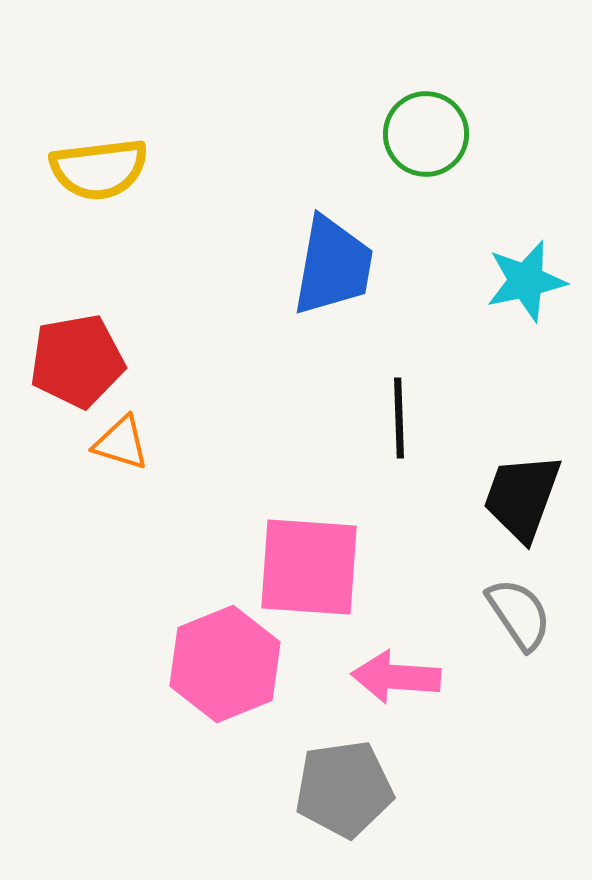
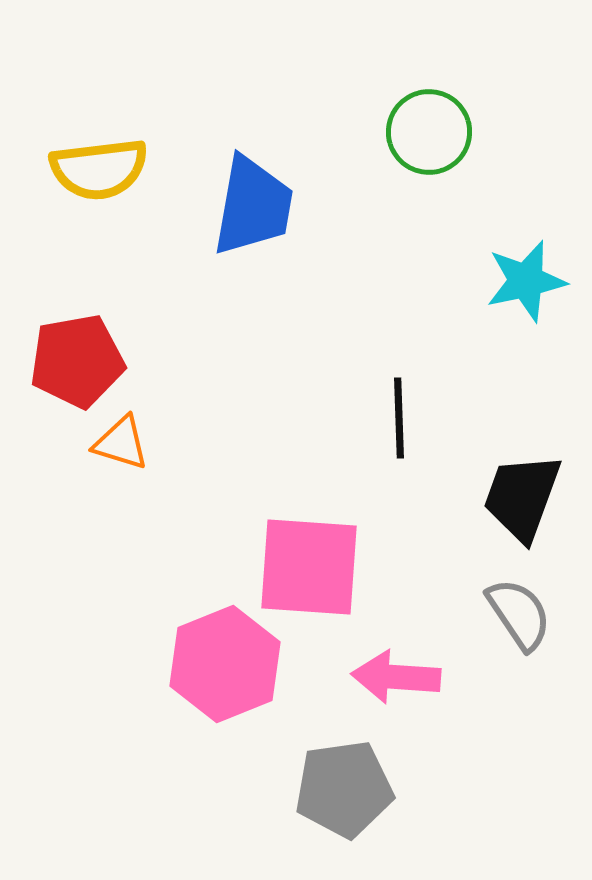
green circle: moved 3 px right, 2 px up
blue trapezoid: moved 80 px left, 60 px up
